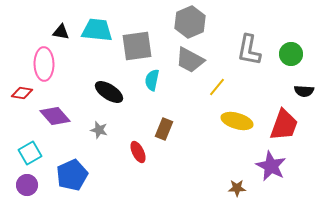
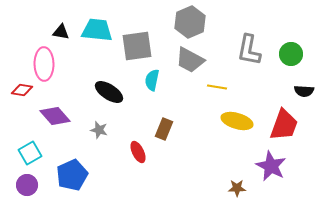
yellow line: rotated 60 degrees clockwise
red diamond: moved 3 px up
